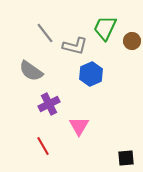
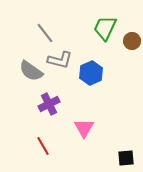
gray L-shape: moved 15 px left, 14 px down
blue hexagon: moved 1 px up
pink triangle: moved 5 px right, 2 px down
